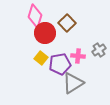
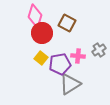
brown square: rotated 18 degrees counterclockwise
red circle: moved 3 px left
gray triangle: moved 3 px left, 1 px down
